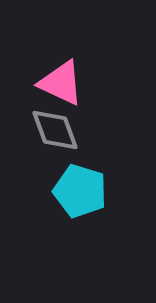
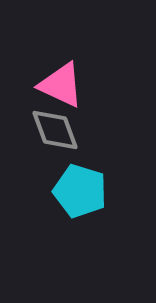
pink triangle: moved 2 px down
